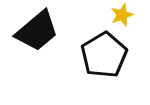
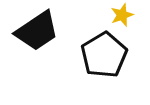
black trapezoid: rotated 6 degrees clockwise
